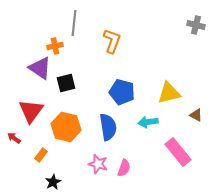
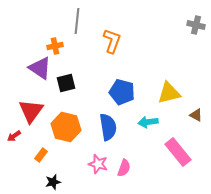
gray line: moved 3 px right, 2 px up
red arrow: moved 2 px up; rotated 72 degrees counterclockwise
black star: rotated 14 degrees clockwise
